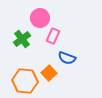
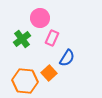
pink rectangle: moved 1 px left, 2 px down
blue semicircle: rotated 78 degrees counterclockwise
